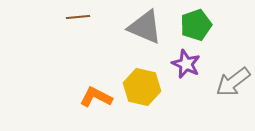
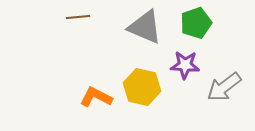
green pentagon: moved 2 px up
purple star: moved 1 px left, 1 px down; rotated 20 degrees counterclockwise
gray arrow: moved 9 px left, 5 px down
